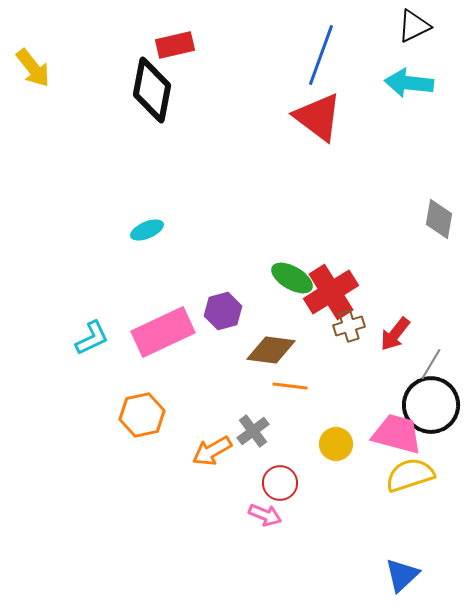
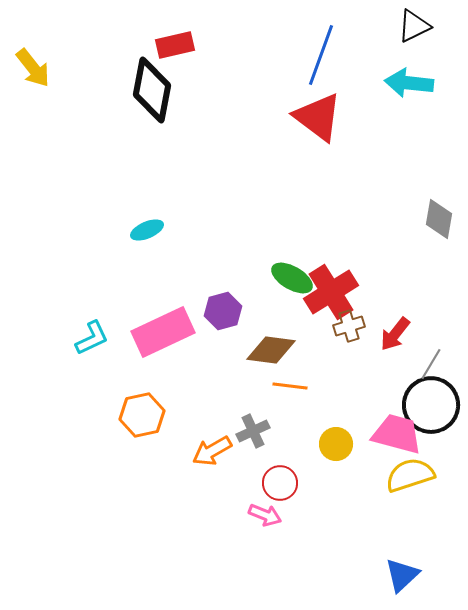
gray cross: rotated 12 degrees clockwise
